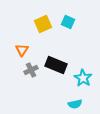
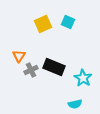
orange triangle: moved 3 px left, 6 px down
black rectangle: moved 2 px left, 2 px down
